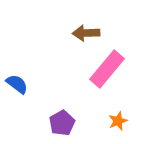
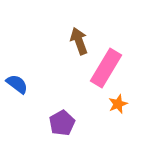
brown arrow: moved 7 px left, 8 px down; rotated 72 degrees clockwise
pink rectangle: moved 1 px left, 1 px up; rotated 9 degrees counterclockwise
orange star: moved 17 px up
